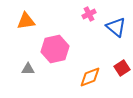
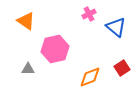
orange triangle: rotated 42 degrees clockwise
